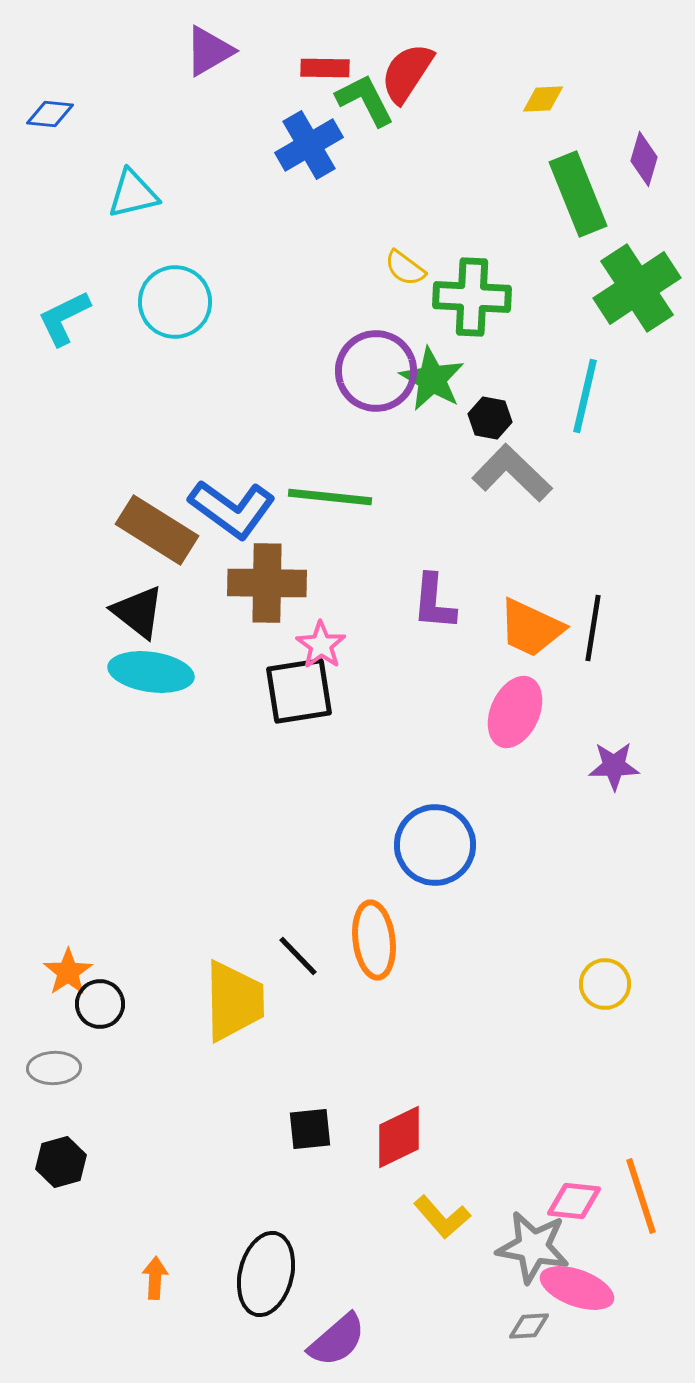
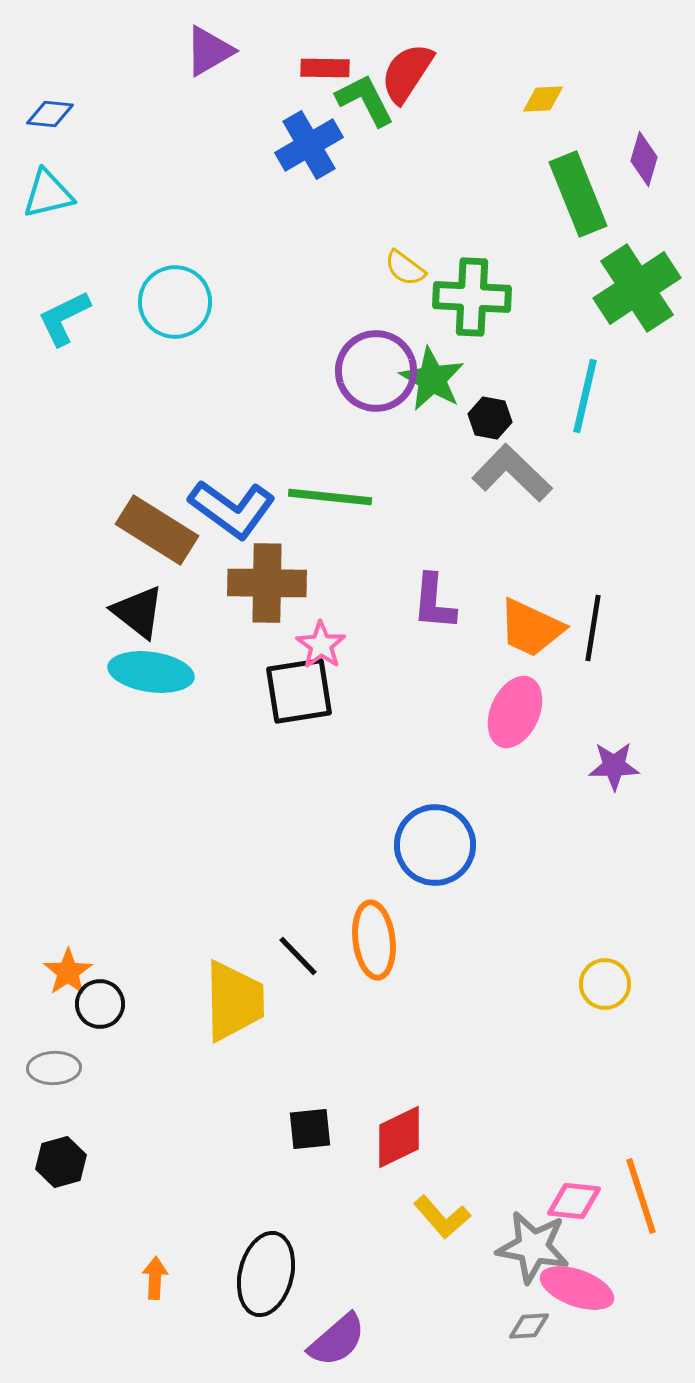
cyan triangle at (133, 194): moved 85 px left
